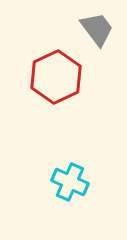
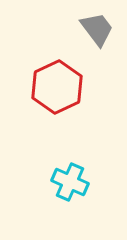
red hexagon: moved 1 px right, 10 px down
